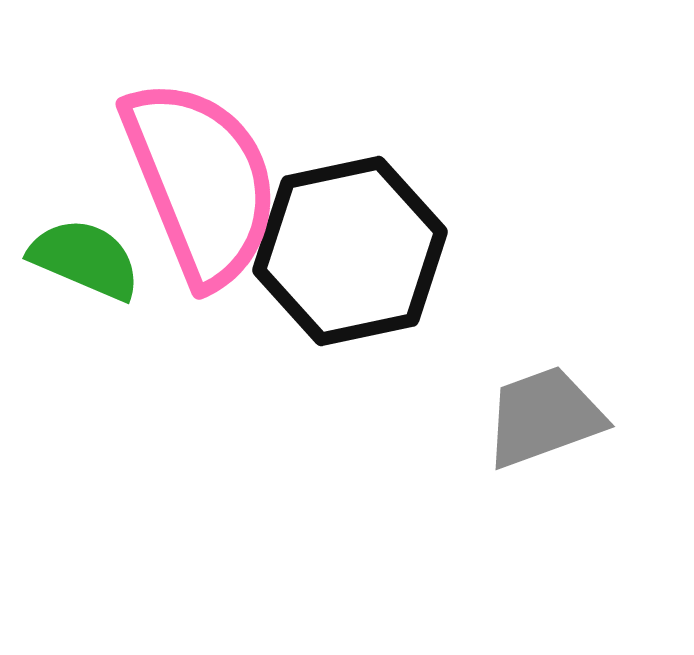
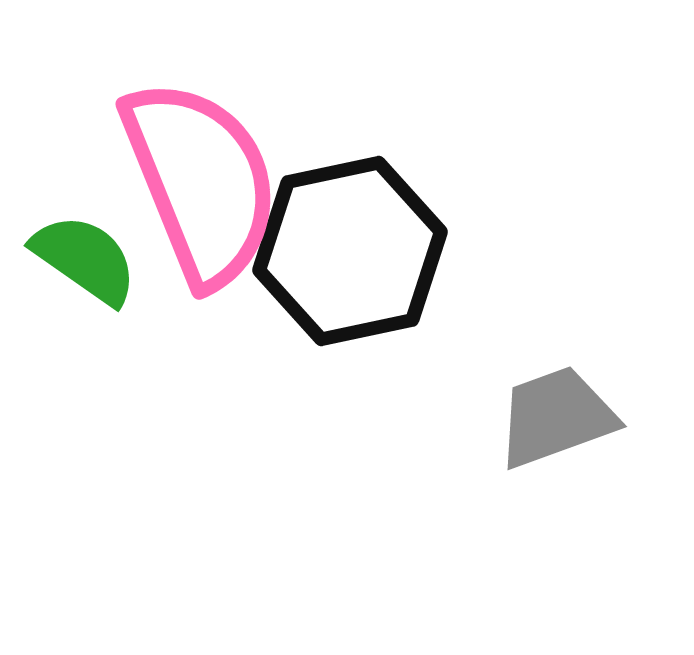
green semicircle: rotated 12 degrees clockwise
gray trapezoid: moved 12 px right
